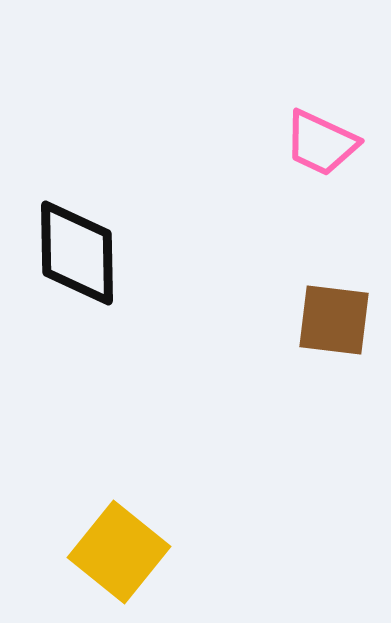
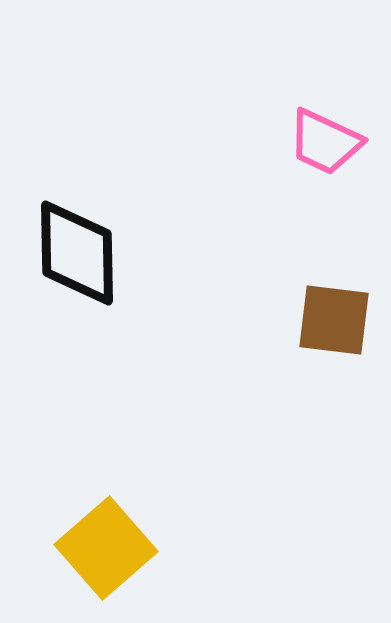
pink trapezoid: moved 4 px right, 1 px up
yellow square: moved 13 px left, 4 px up; rotated 10 degrees clockwise
